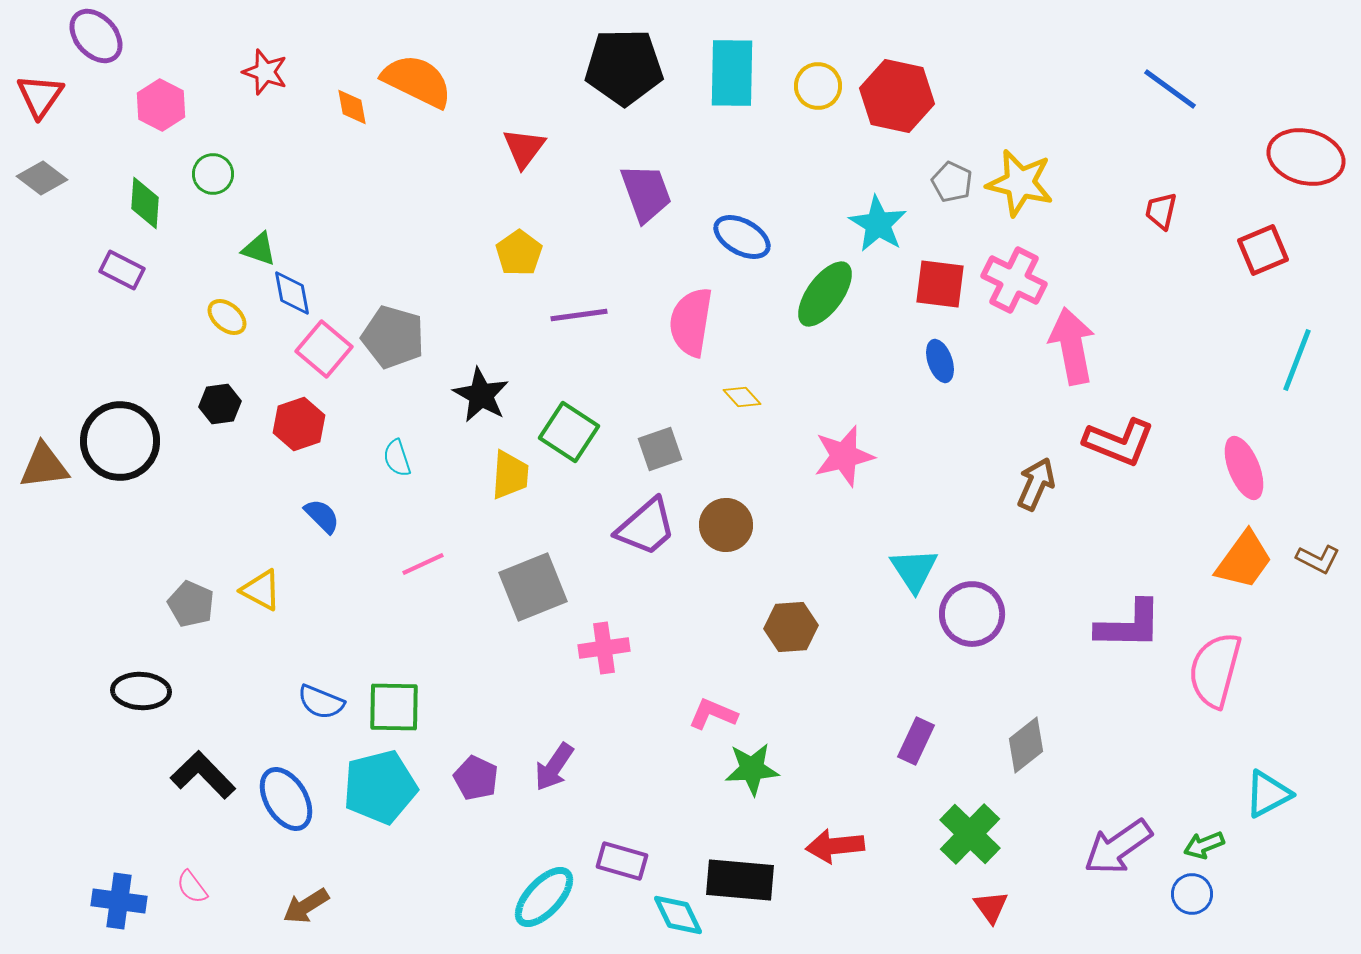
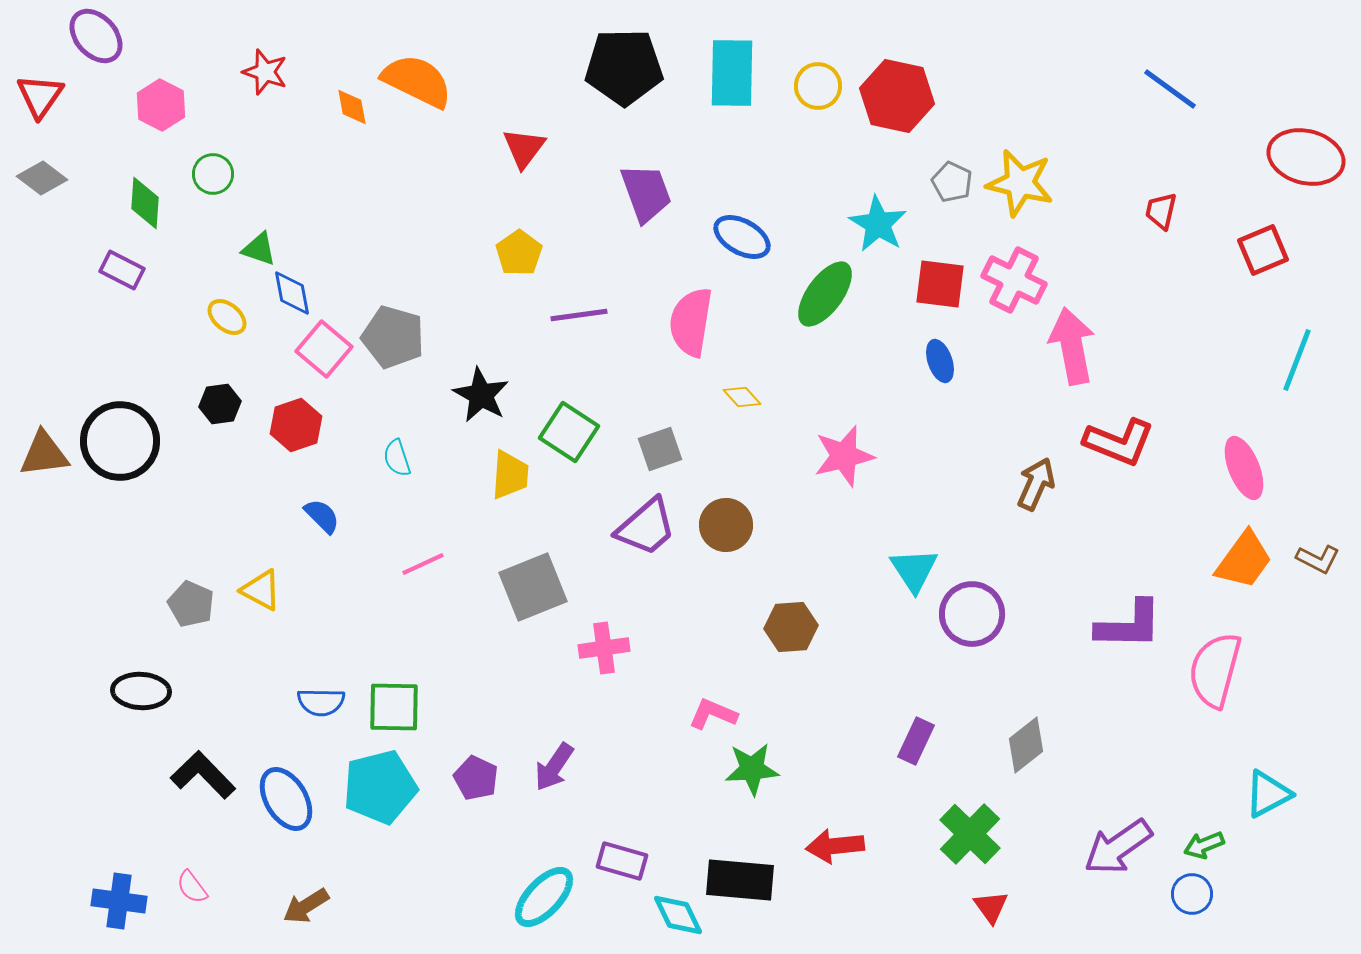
red hexagon at (299, 424): moved 3 px left, 1 px down
brown triangle at (44, 466): moved 12 px up
blue semicircle at (321, 702): rotated 21 degrees counterclockwise
